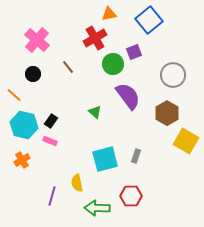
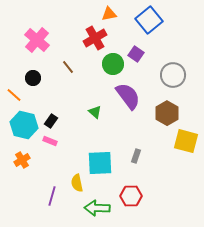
purple square: moved 2 px right, 2 px down; rotated 35 degrees counterclockwise
black circle: moved 4 px down
yellow square: rotated 15 degrees counterclockwise
cyan square: moved 5 px left, 4 px down; rotated 12 degrees clockwise
